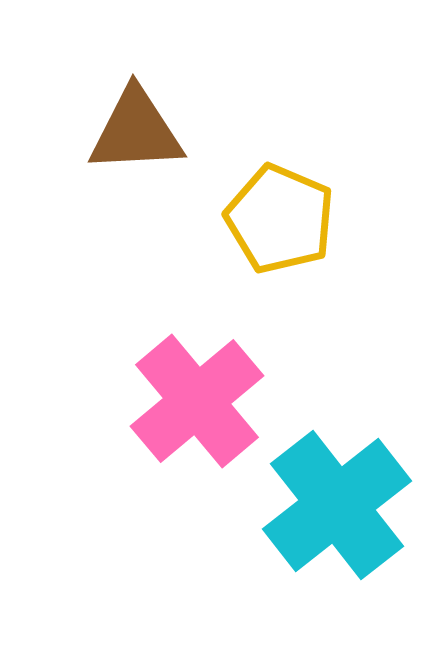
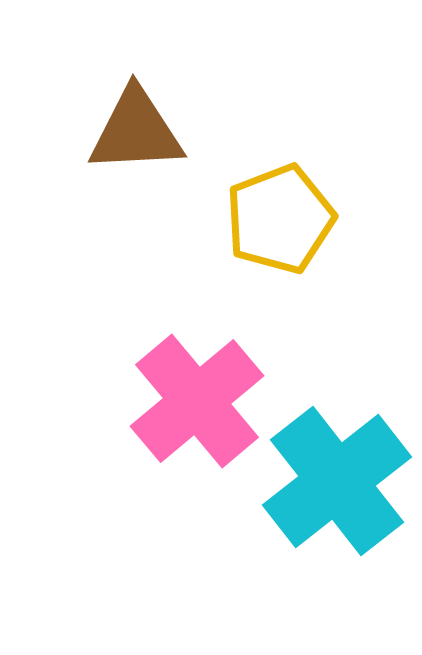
yellow pentagon: rotated 28 degrees clockwise
cyan cross: moved 24 px up
